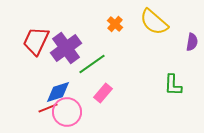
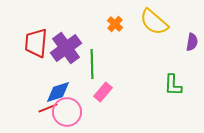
red trapezoid: moved 2 px down; rotated 20 degrees counterclockwise
green line: rotated 56 degrees counterclockwise
pink rectangle: moved 1 px up
